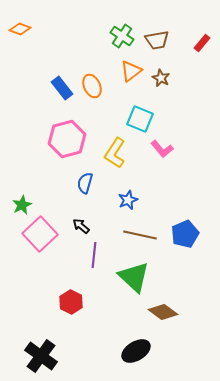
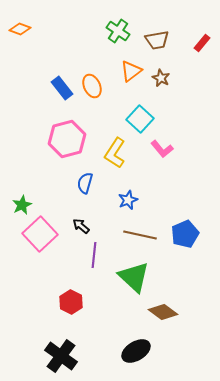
green cross: moved 4 px left, 5 px up
cyan square: rotated 20 degrees clockwise
black cross: moved 20 px right
